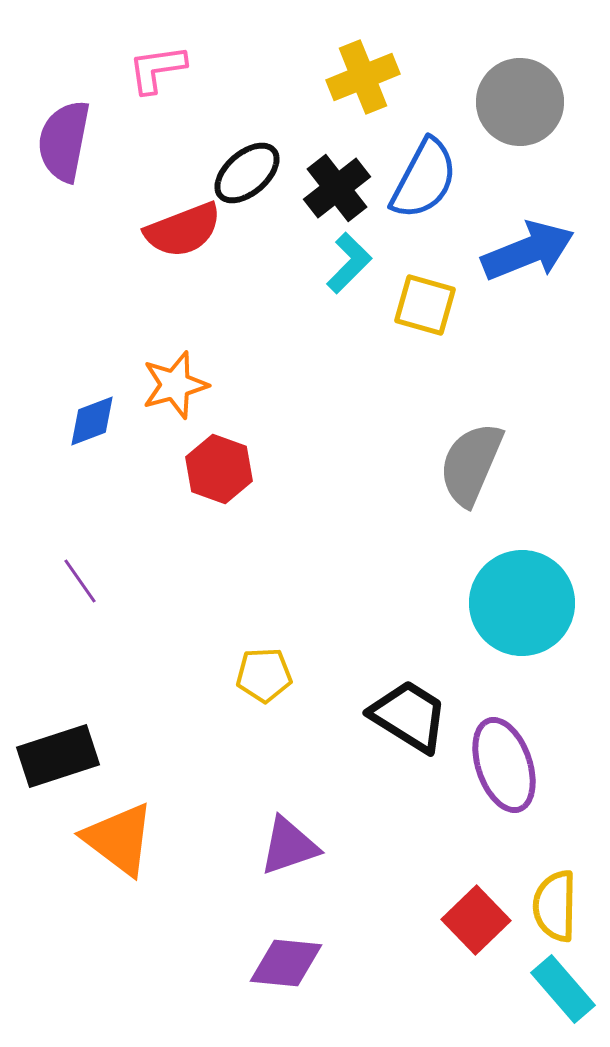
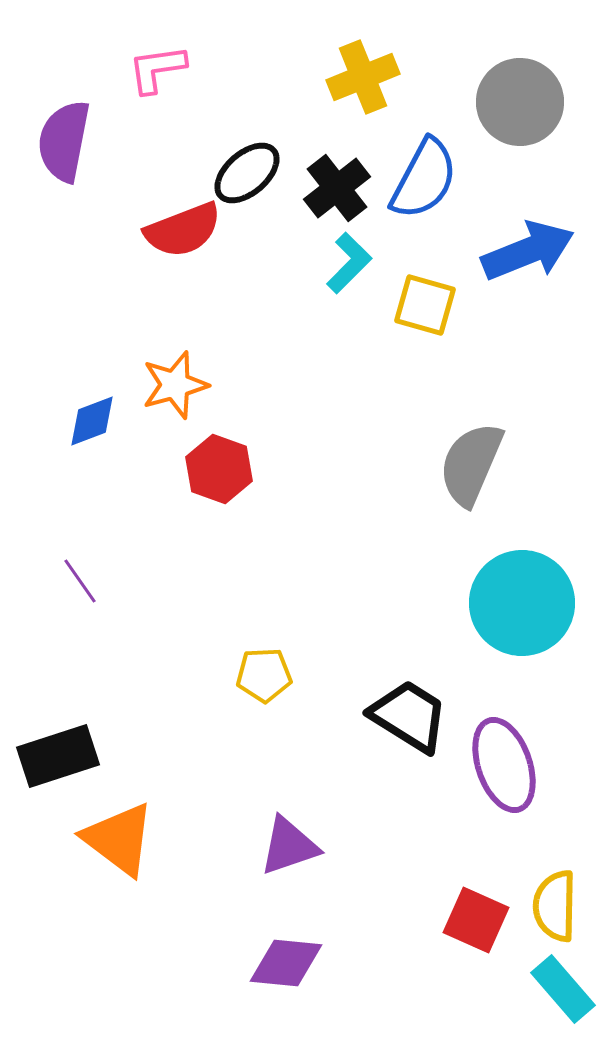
red square: rotated 22 degrees counterclockwise
